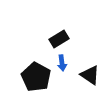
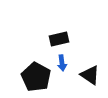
black rectangle: rotated 18 degrees clockwise
